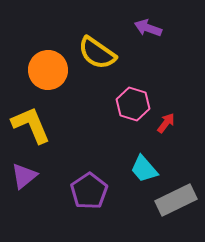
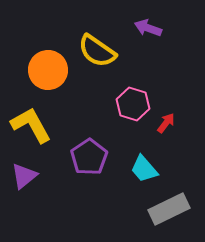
yellow semicircle: moved 2 px up
yellow L-shape: rotated 6 degrees counterclockwise
purple pentagon: moved 34 px up
gray rectangle: moved 7 px left, 9 px down
